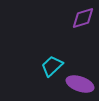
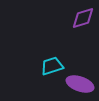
cyan trapezoid: rotated 25 degrees clockwise
